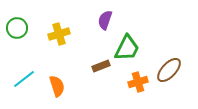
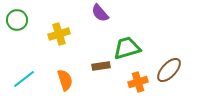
purple semicircle: moved 5 px left, 7 px up; rotated 60 degrees counterclockwise
green circle: moved 8 px up
green trapezoid: rotated 132 degrees counterclockwise
brown rectangle: rotated 12 degrees clockwise
orange semicircle: moved 8 px right, 6 px up
